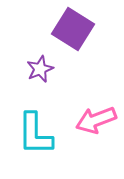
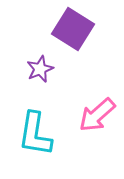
pink arrow: moved 1 px right, 5 px up; rotated 21 degrees counterclockwise
cyan L-shape: rotated 9 degrees clockwise
